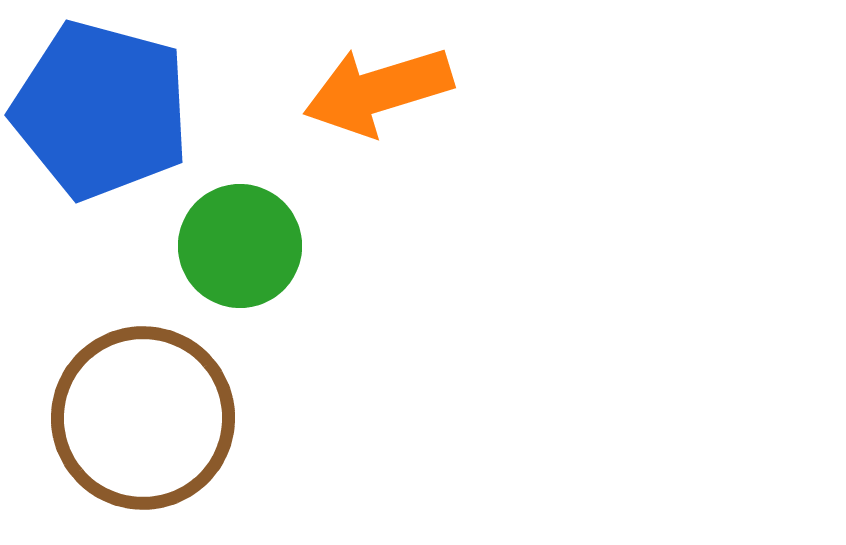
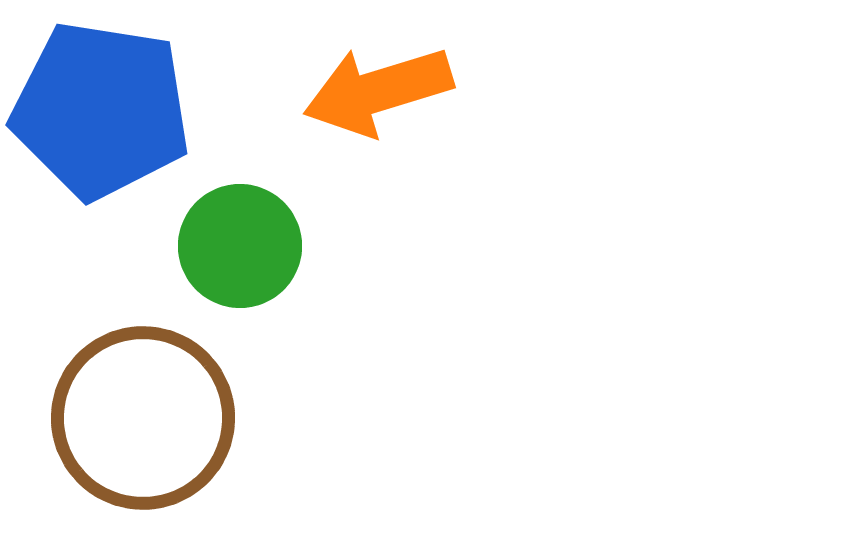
blue pentagon: rotated 6 degrees counterclockwise
